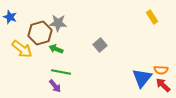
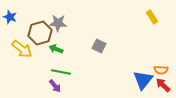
gray square: moved 1 px left, 1 px down; rotated 24 degrees counterclockwise
blue triangle: moved 1 px right, 2 px down
